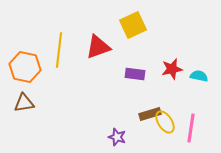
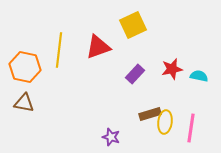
purple rectangle: rotated 54 degrees counterclockwise
brown triangle: rotated 20 degrees clockwise
yellow ellipse: rotated 40 degrees clockwise
purple star: moved 6 px left
